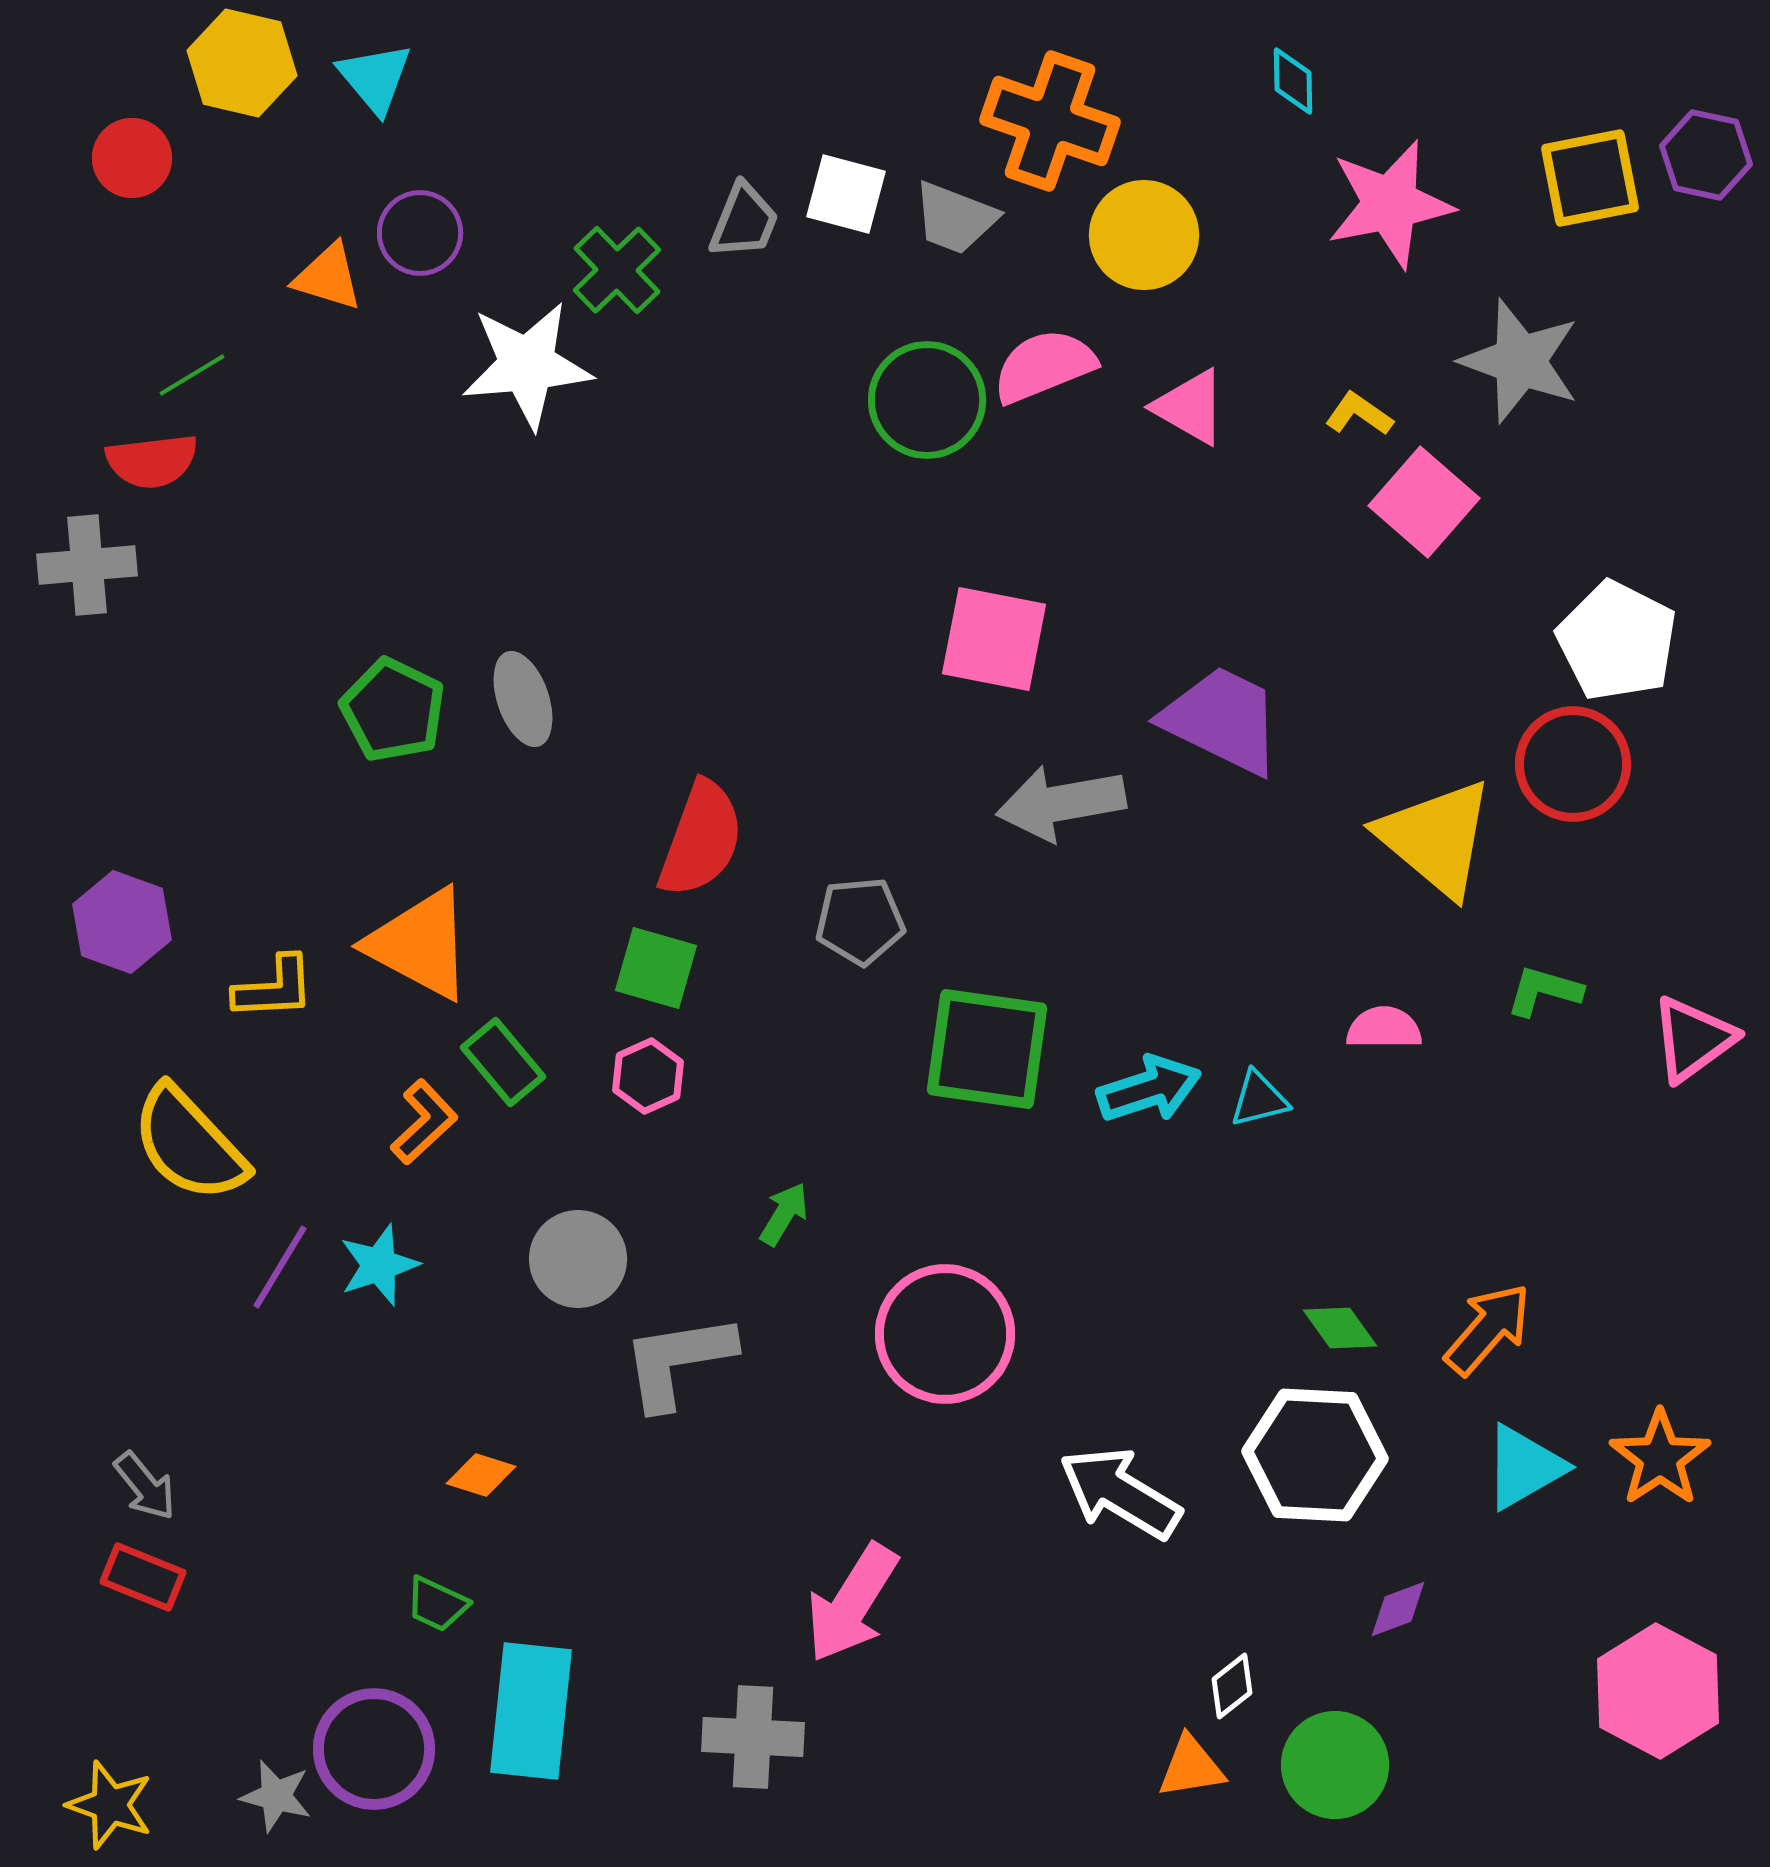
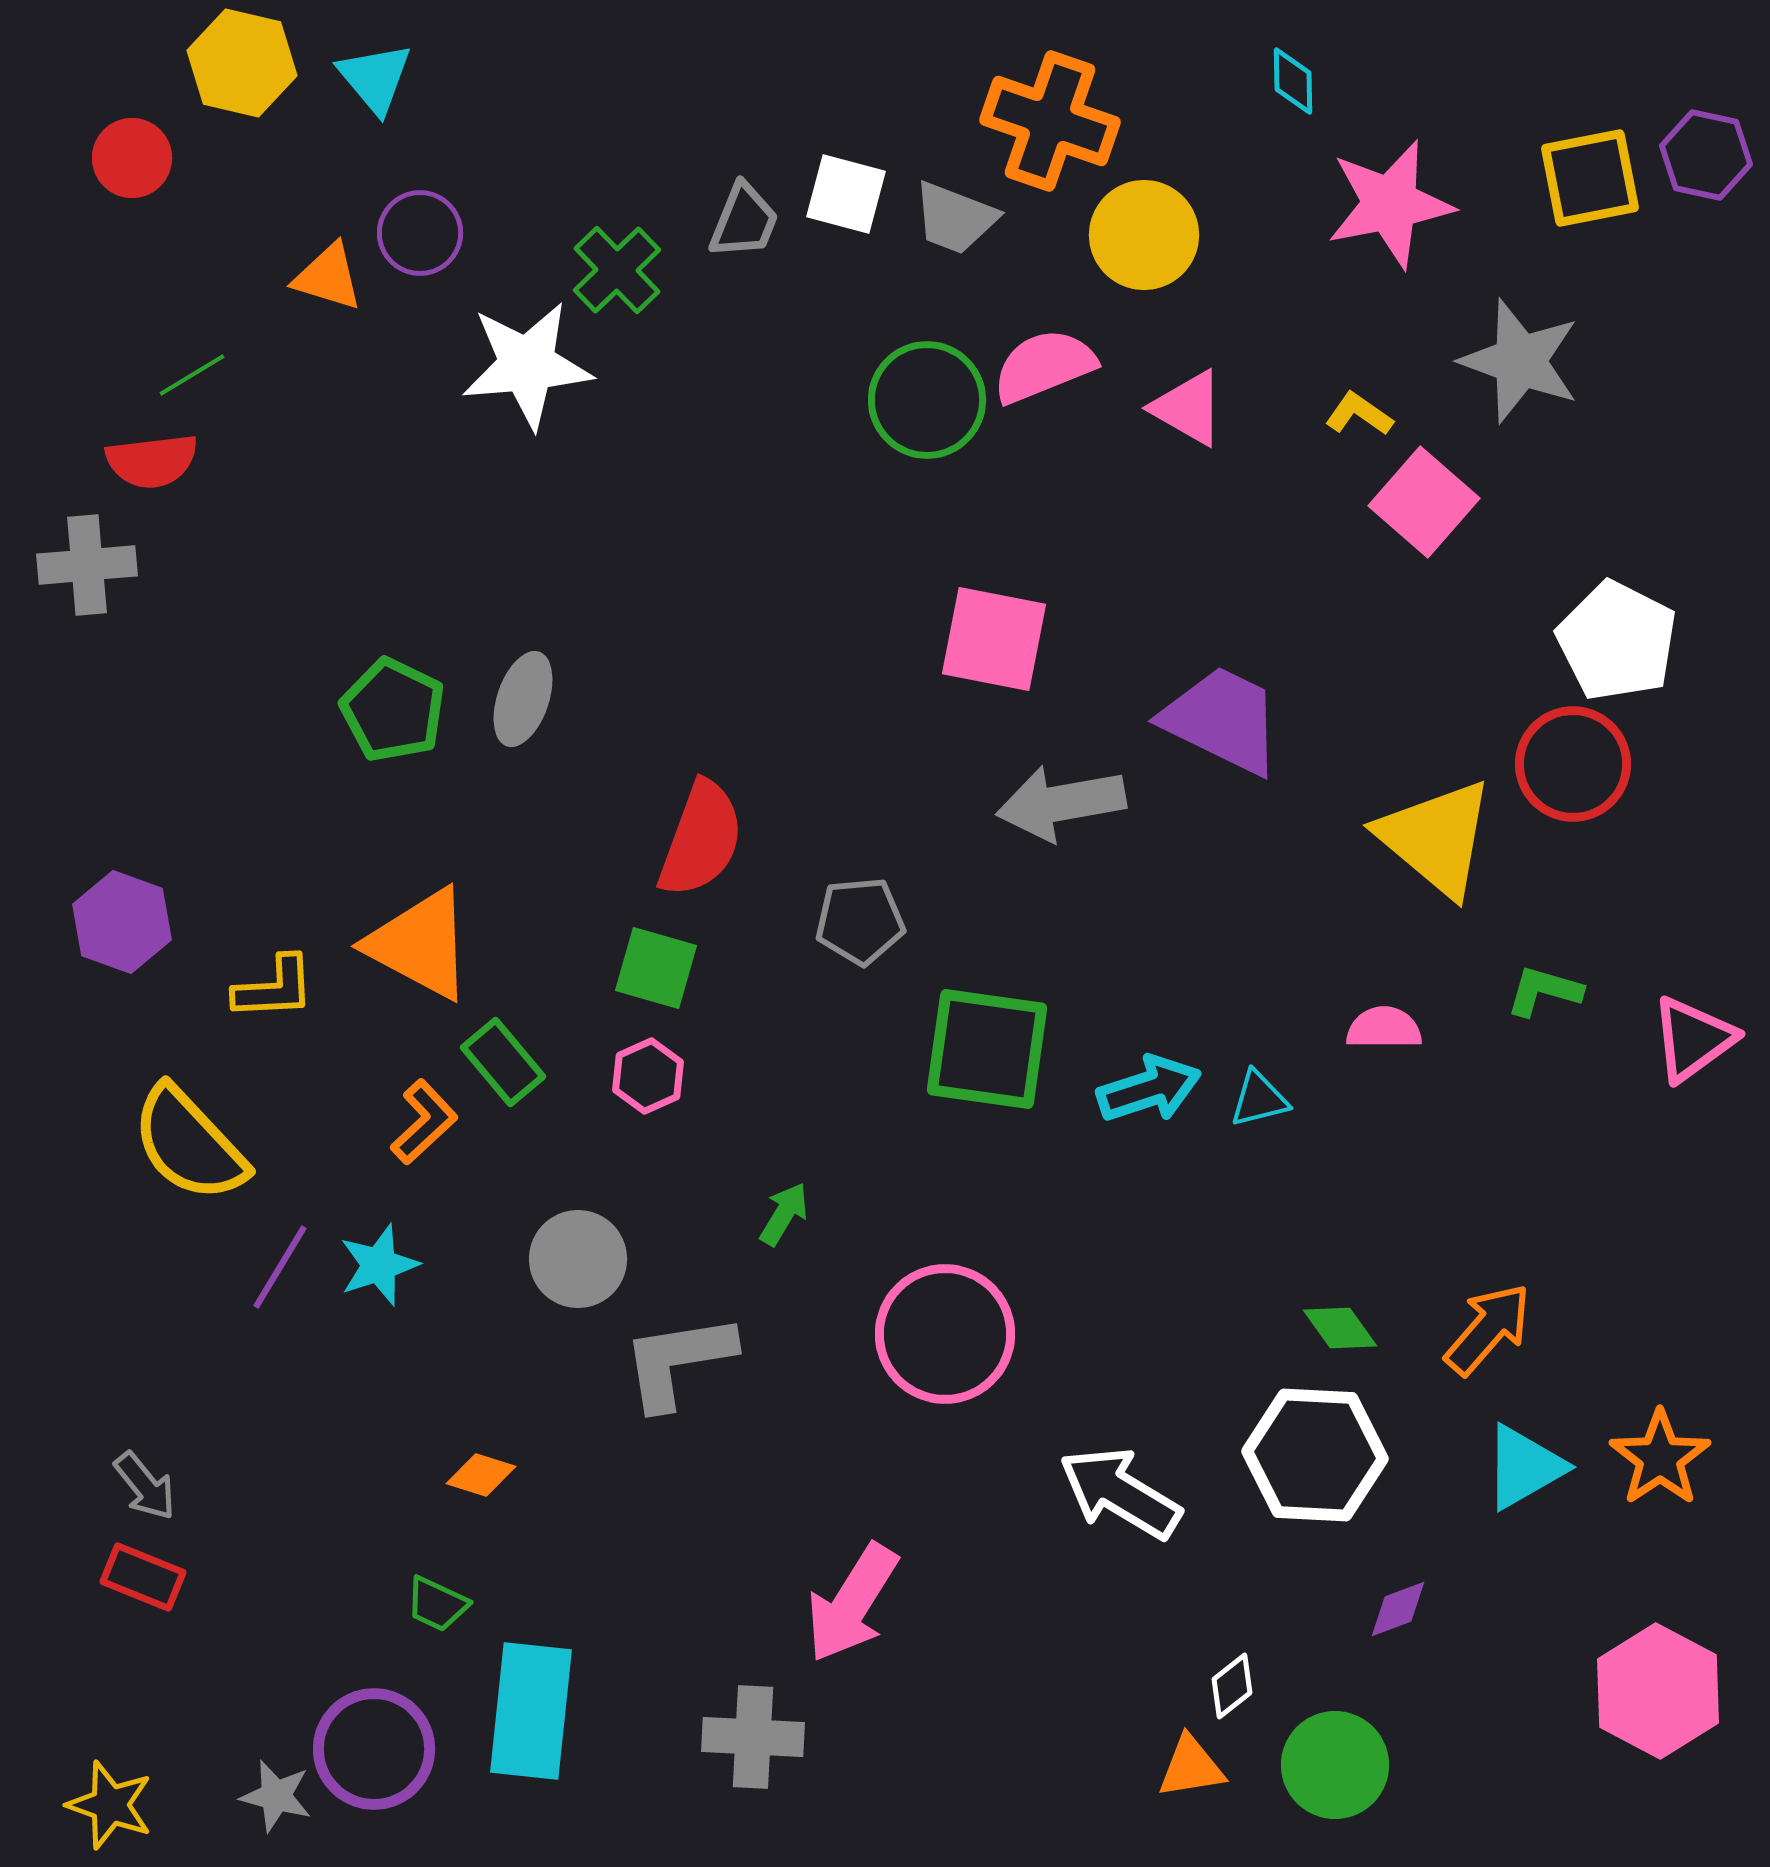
pink triangle at (1190, 407): moved 2 px left, 1 px down
gray ellipse at (523, 699): rotated 38 degrees clockwise
